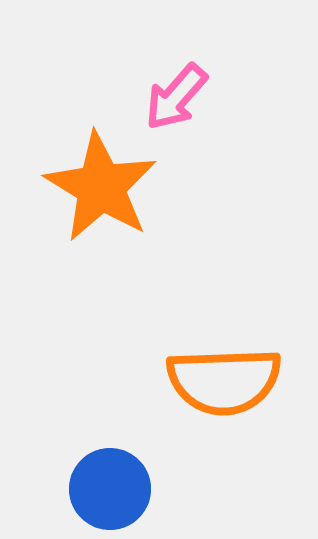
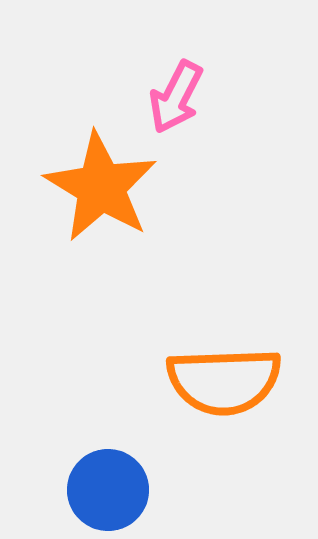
pink arrow: rotated 14 degrees counterclockwise
blue circle: moved 2 px left, 1 px down
